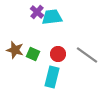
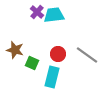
cyan trapezoid: moved 2 px right, 2 px up
green square: moved 1 px left, 9 px down
